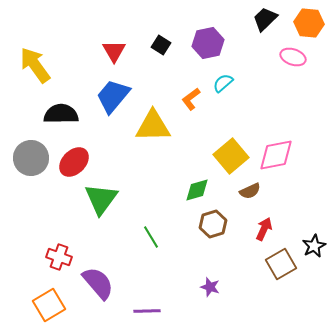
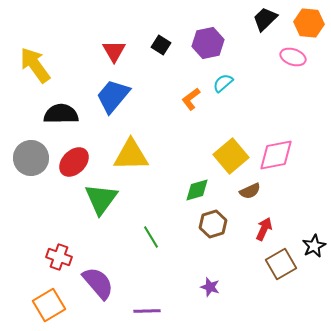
yellow triangle: moved 22 px left, 29 px down
